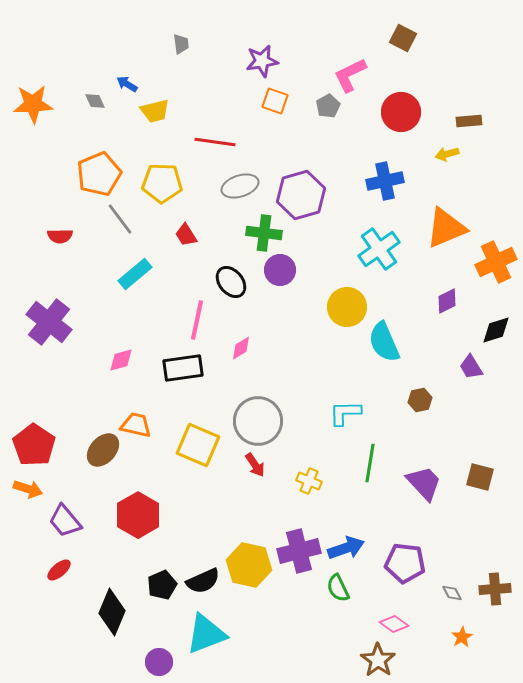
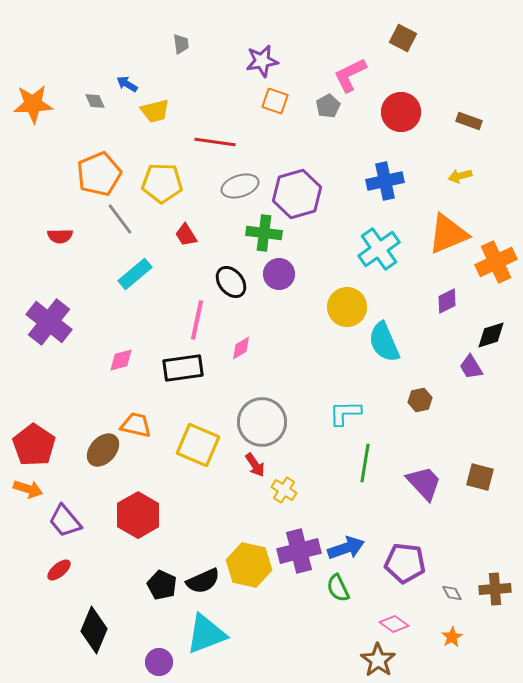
brown rectangle at (469, 121): rotated 25 degrees clockwise
yellow arrow at (447, 154): moved 13 px right, 22 px down
purple hexagon at (301, 195): moved 4 px left, 1 px up
orange triangle at (446, 228): moved 2 px right, 6 px down
purple circle at (280, 270): moved 1 px left, 4 px down
black diamond at (496, 330): moved 5 px left, 5 px down
gray circle at (258, 421): moved 4 px right, 1 px down
green line at (370, 463): moved 5 px left
yellow cross at (309, 481): moved 25 px left, 9 px down; rotated 10 degrees clockwise
black pentagon at (162, 585): rotated 24 degrees counterclockwise
black diamond at (112, 612): moved 18 px left, 18 px down
orange star at (462, 637): moved 10 px left
